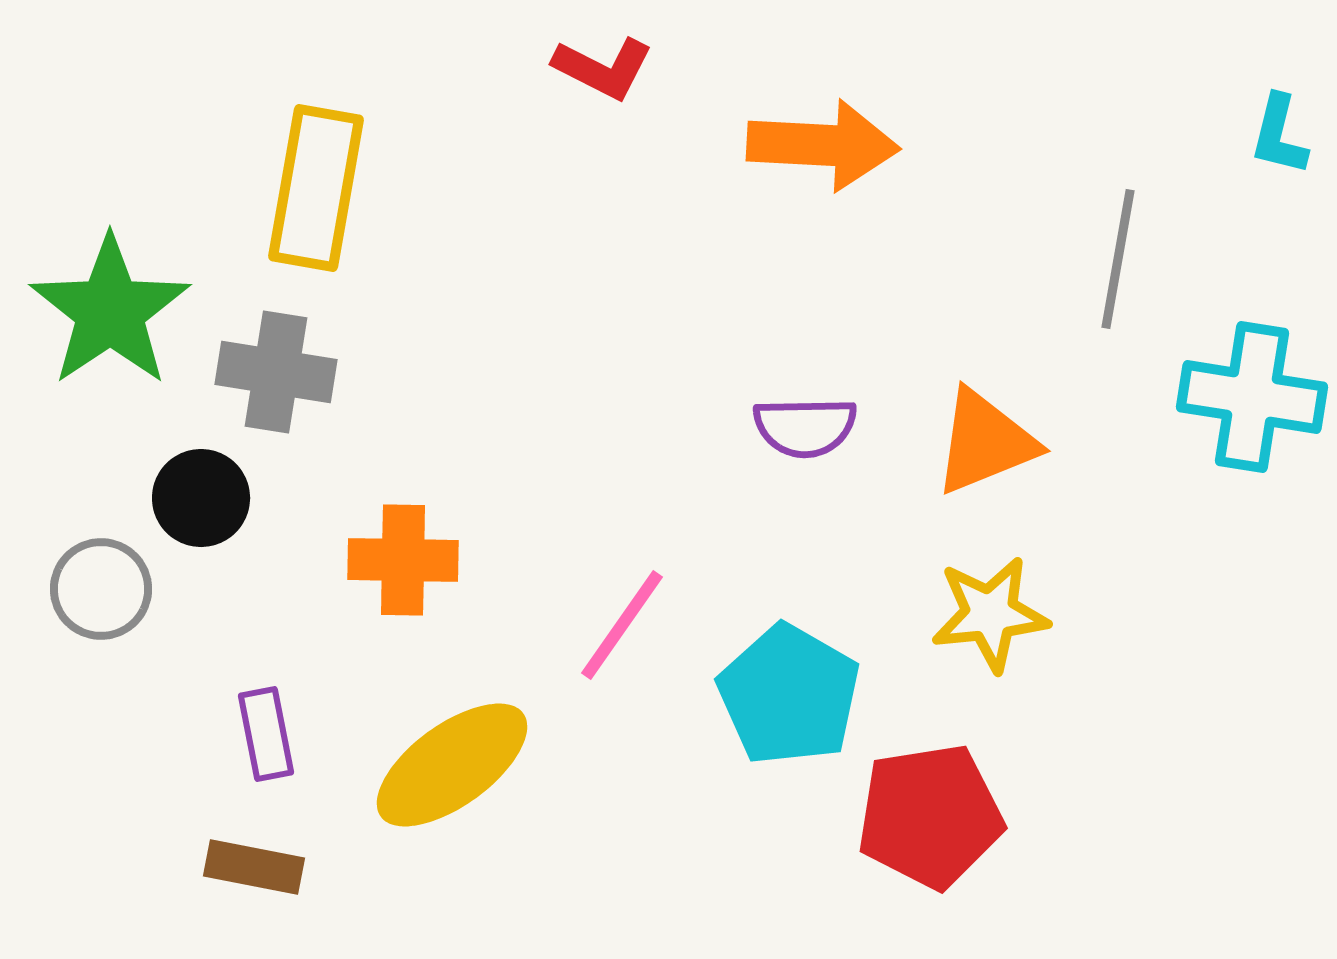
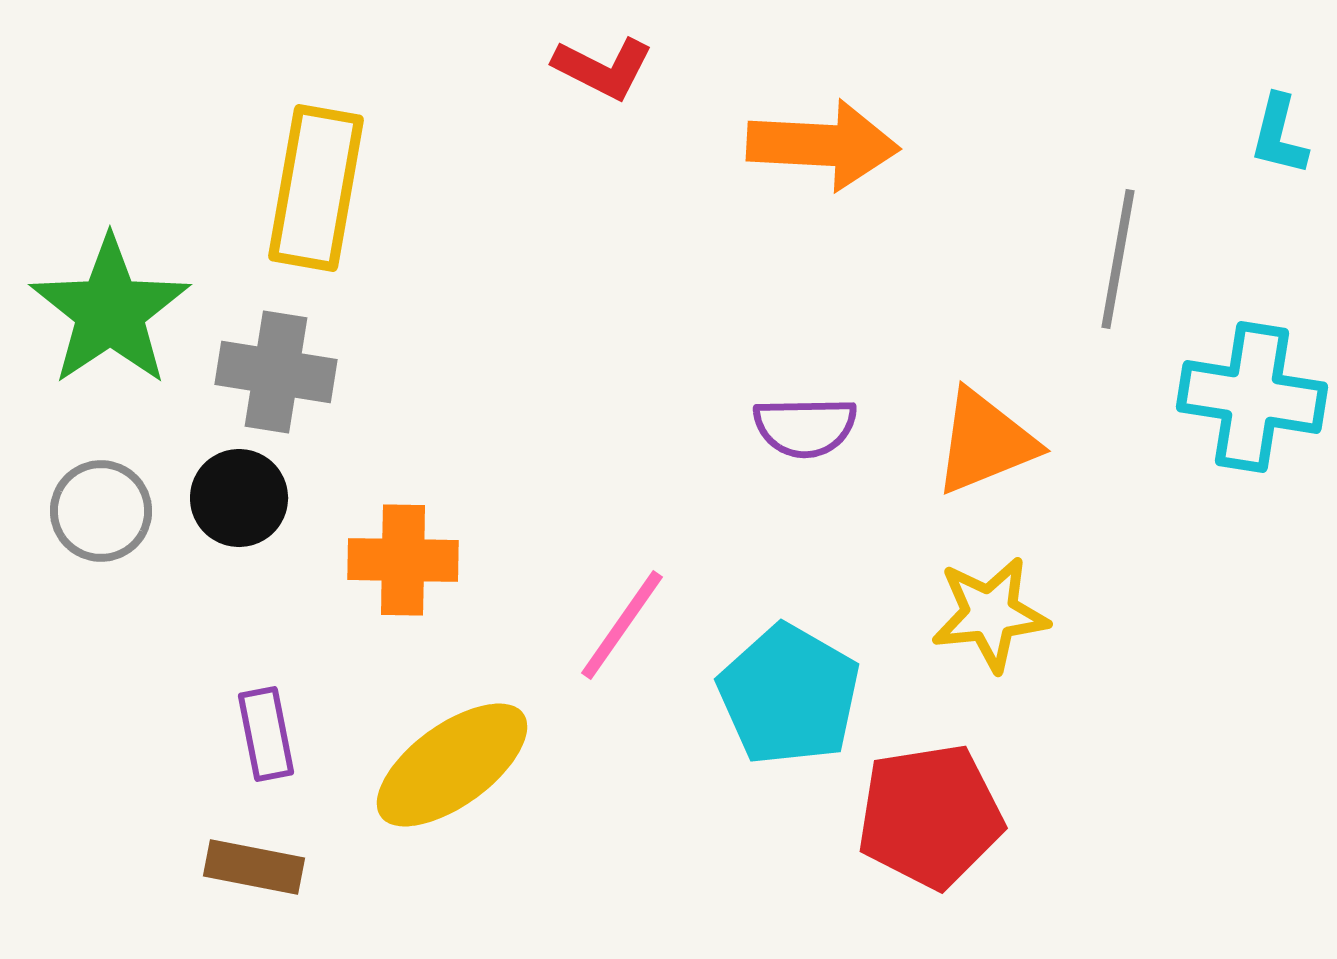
black circle: moved 38 px right
gray circle: moved 78 px up
